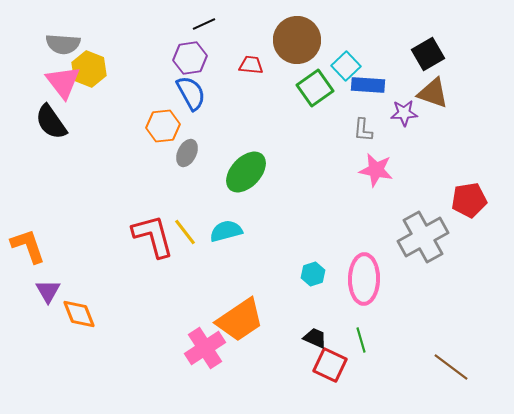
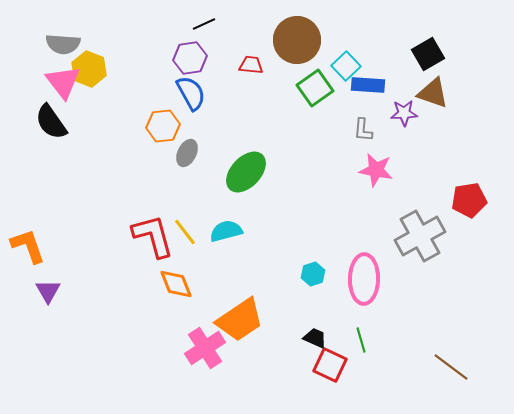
gray cross: moved 3 px left, 1 px up
orange diamond: moved 97 px right, 30 px up
